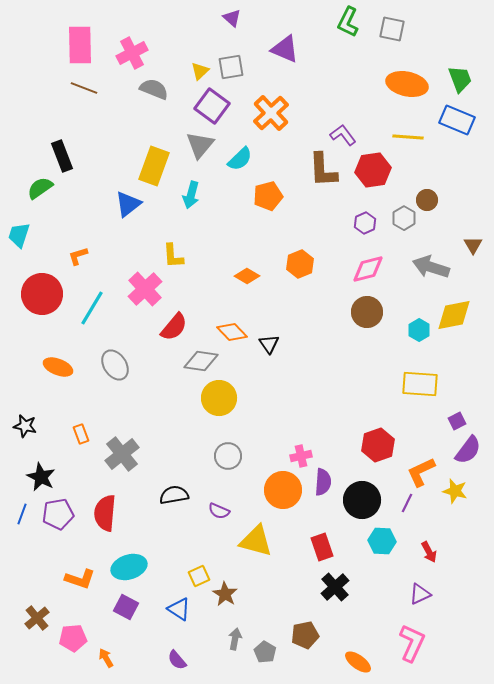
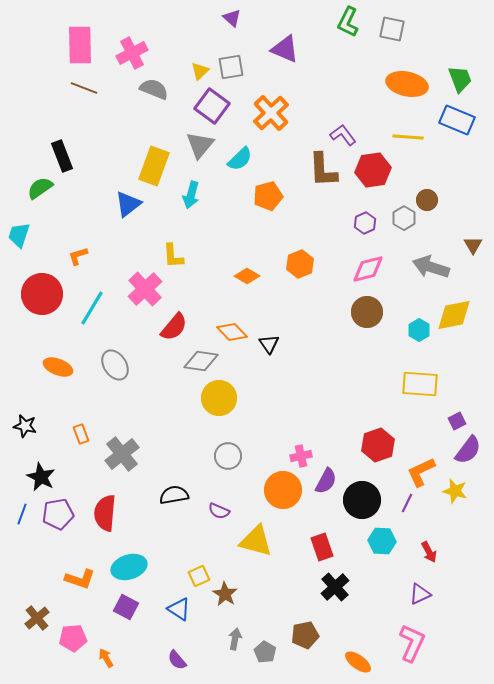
purple semicircle at (323, 482): moved 3 px right, 1 px up; rotated 24 degrees clockwise
